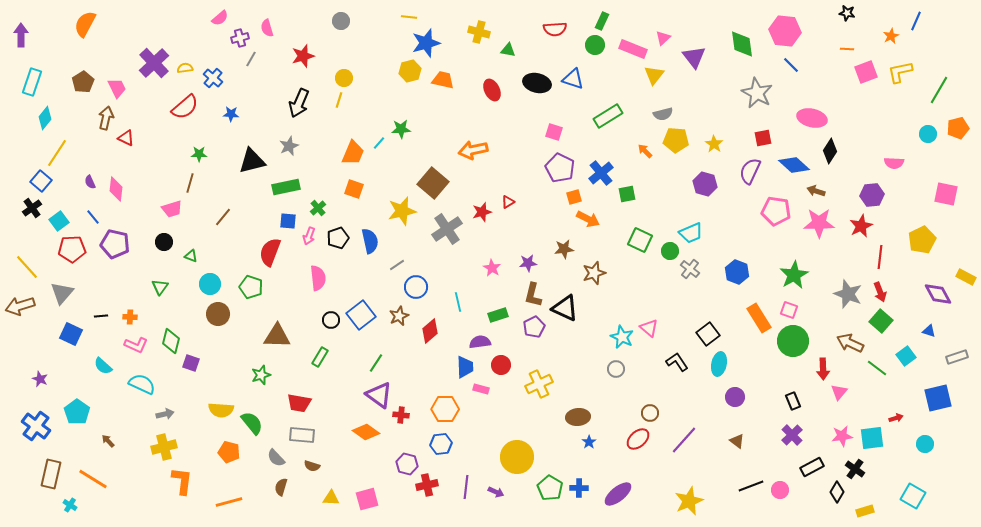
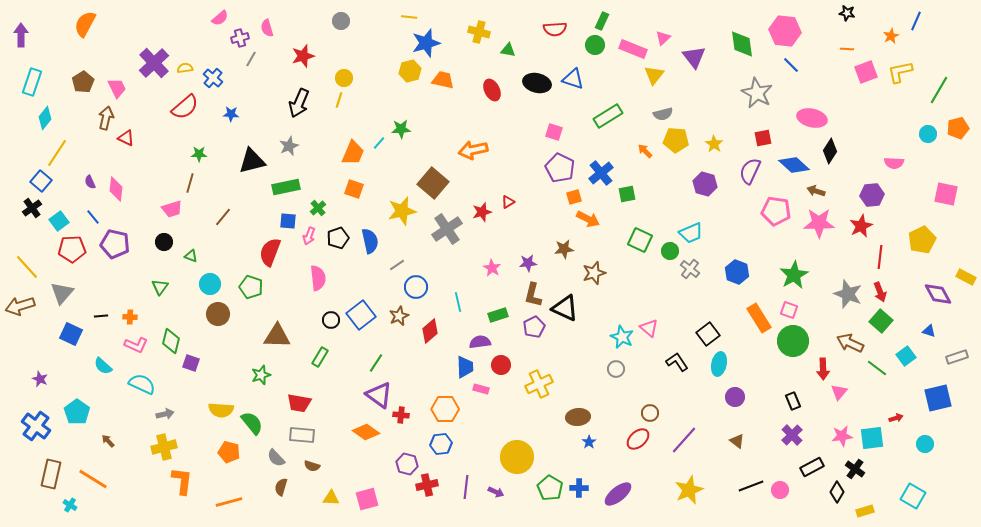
yellow star at (689, 501): moved 11 px up
